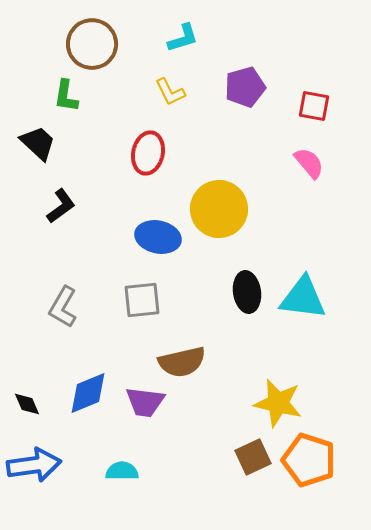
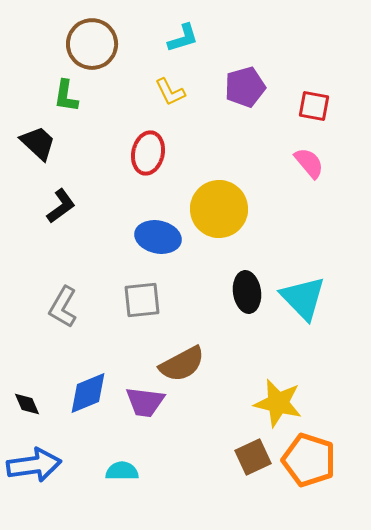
cyan triangle: rotated 39 degrees clockwise
brown semicircle: moved 2 px down; rotated 15 degrees counterclockwise
